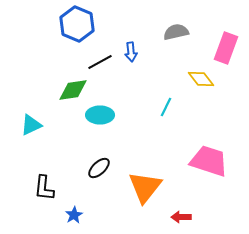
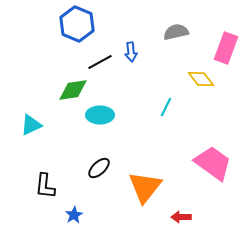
pink trapezoid: moved 4 px right, 2 px down; rotated 18 degrees clockwise
black L-shape: moved 1 px right, 2 px up
